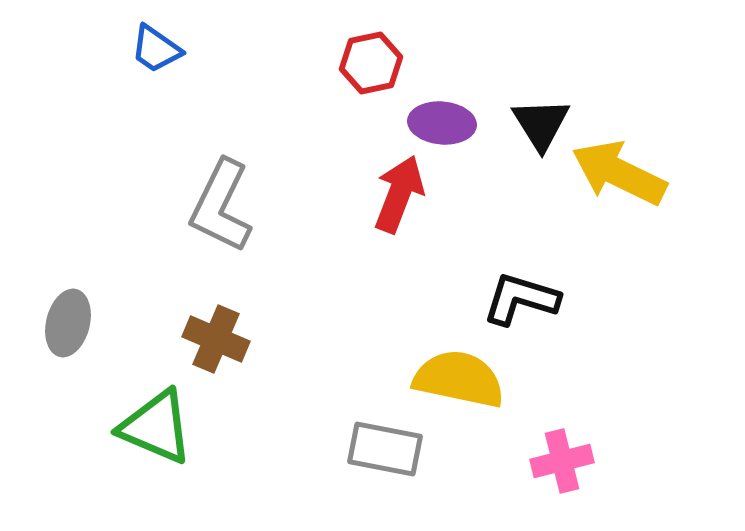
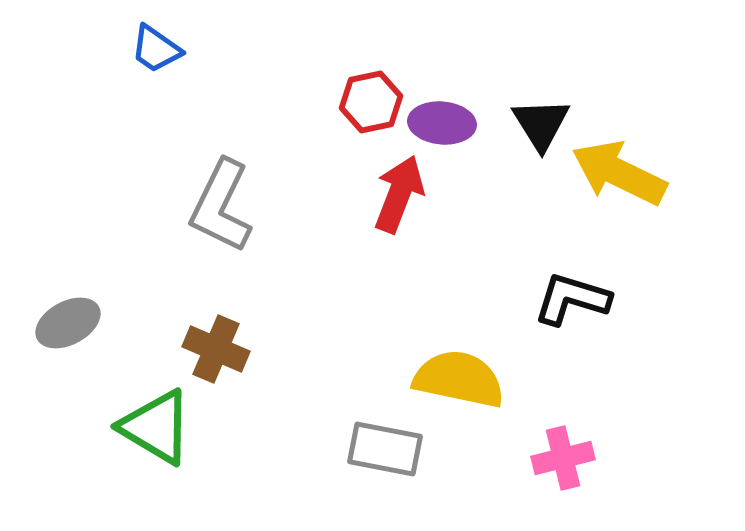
red hexagon: moved 39 px down
black L-shape: moved 51 px right
gray ellipse: rotated 48 degrees clockwise
brown cross: moved 10 px down
green triangle: rotated 8 degrees clockwise
pink cross: moved 1 px right, 3 px up
